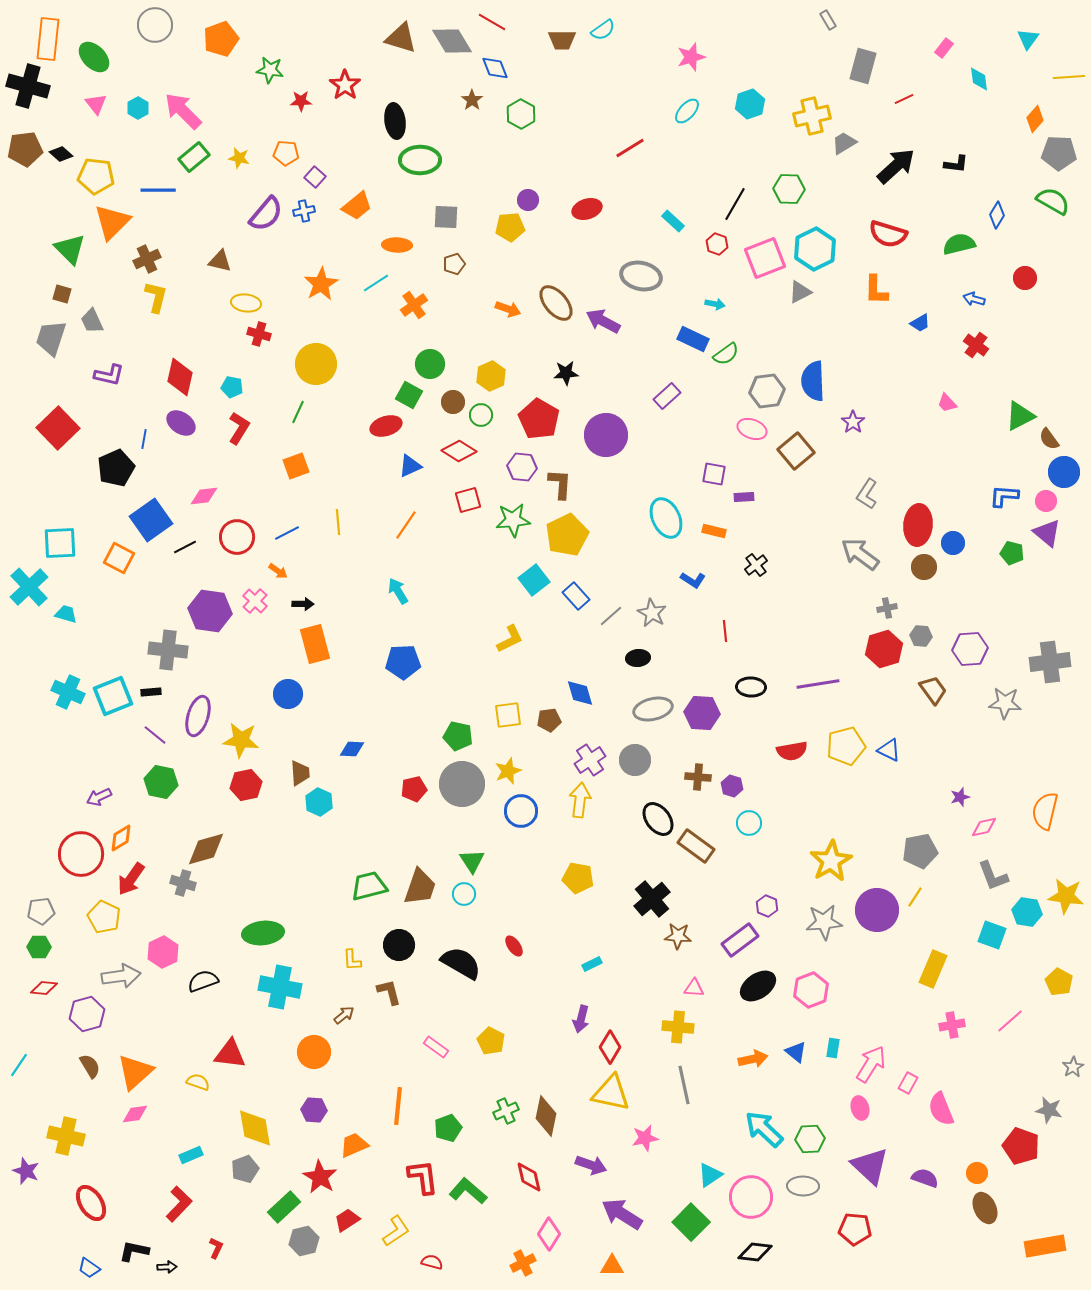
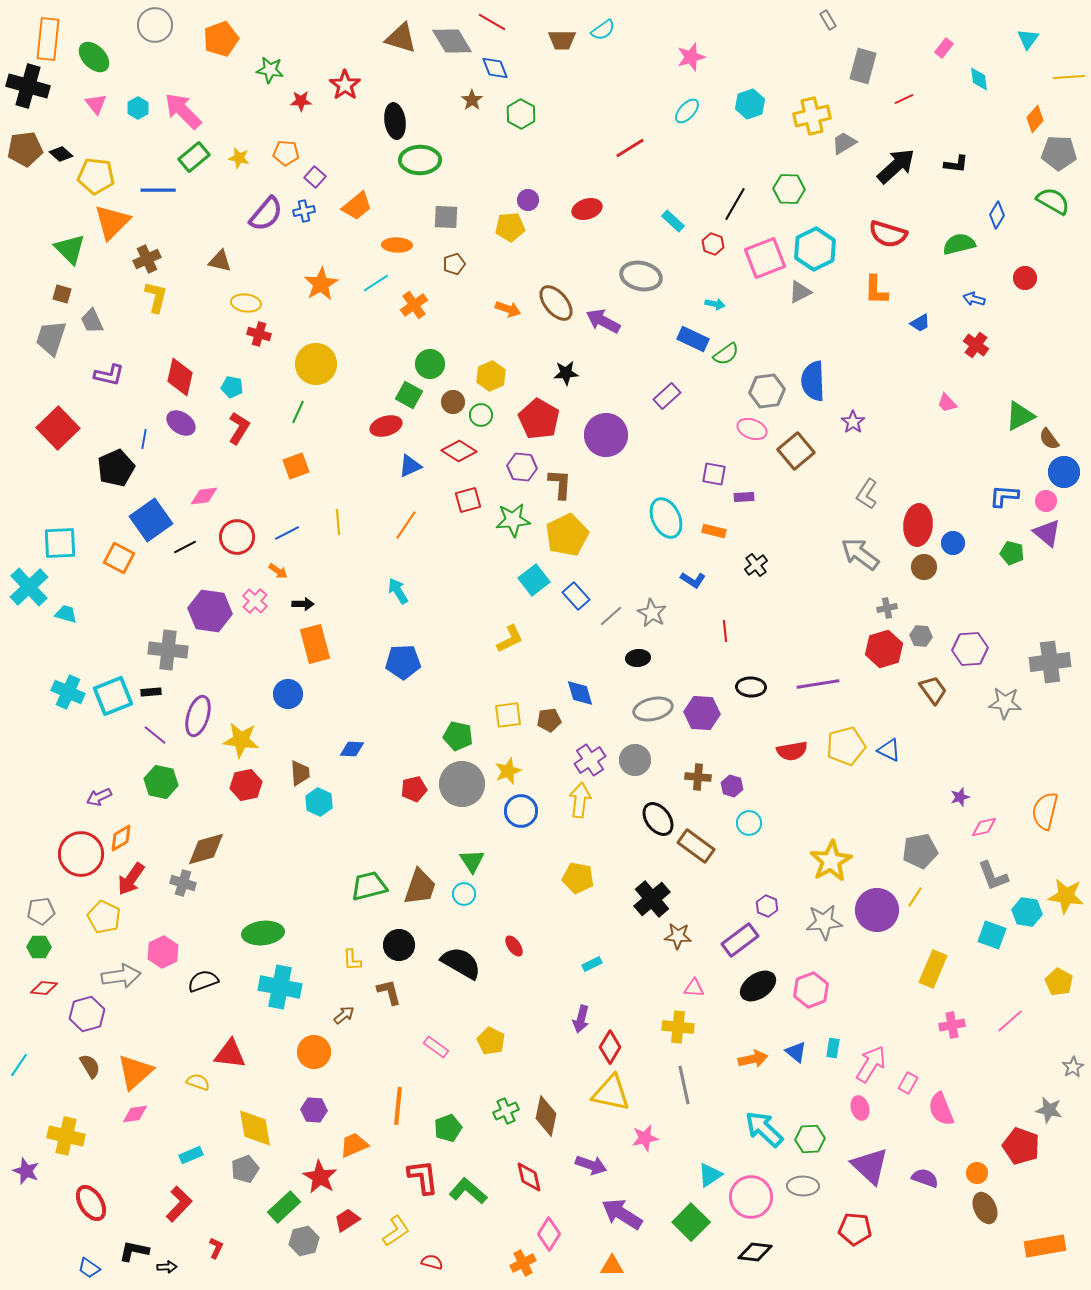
red hexagon at (717, 244): moved 4 px left
